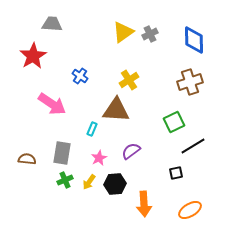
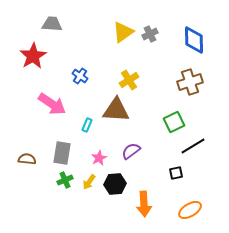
cyan rectangle: moved 5 px left, 4 px up
